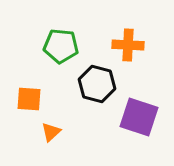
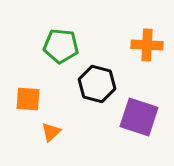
orange cross: moved 19 px right
orange square: moved 1 px left
